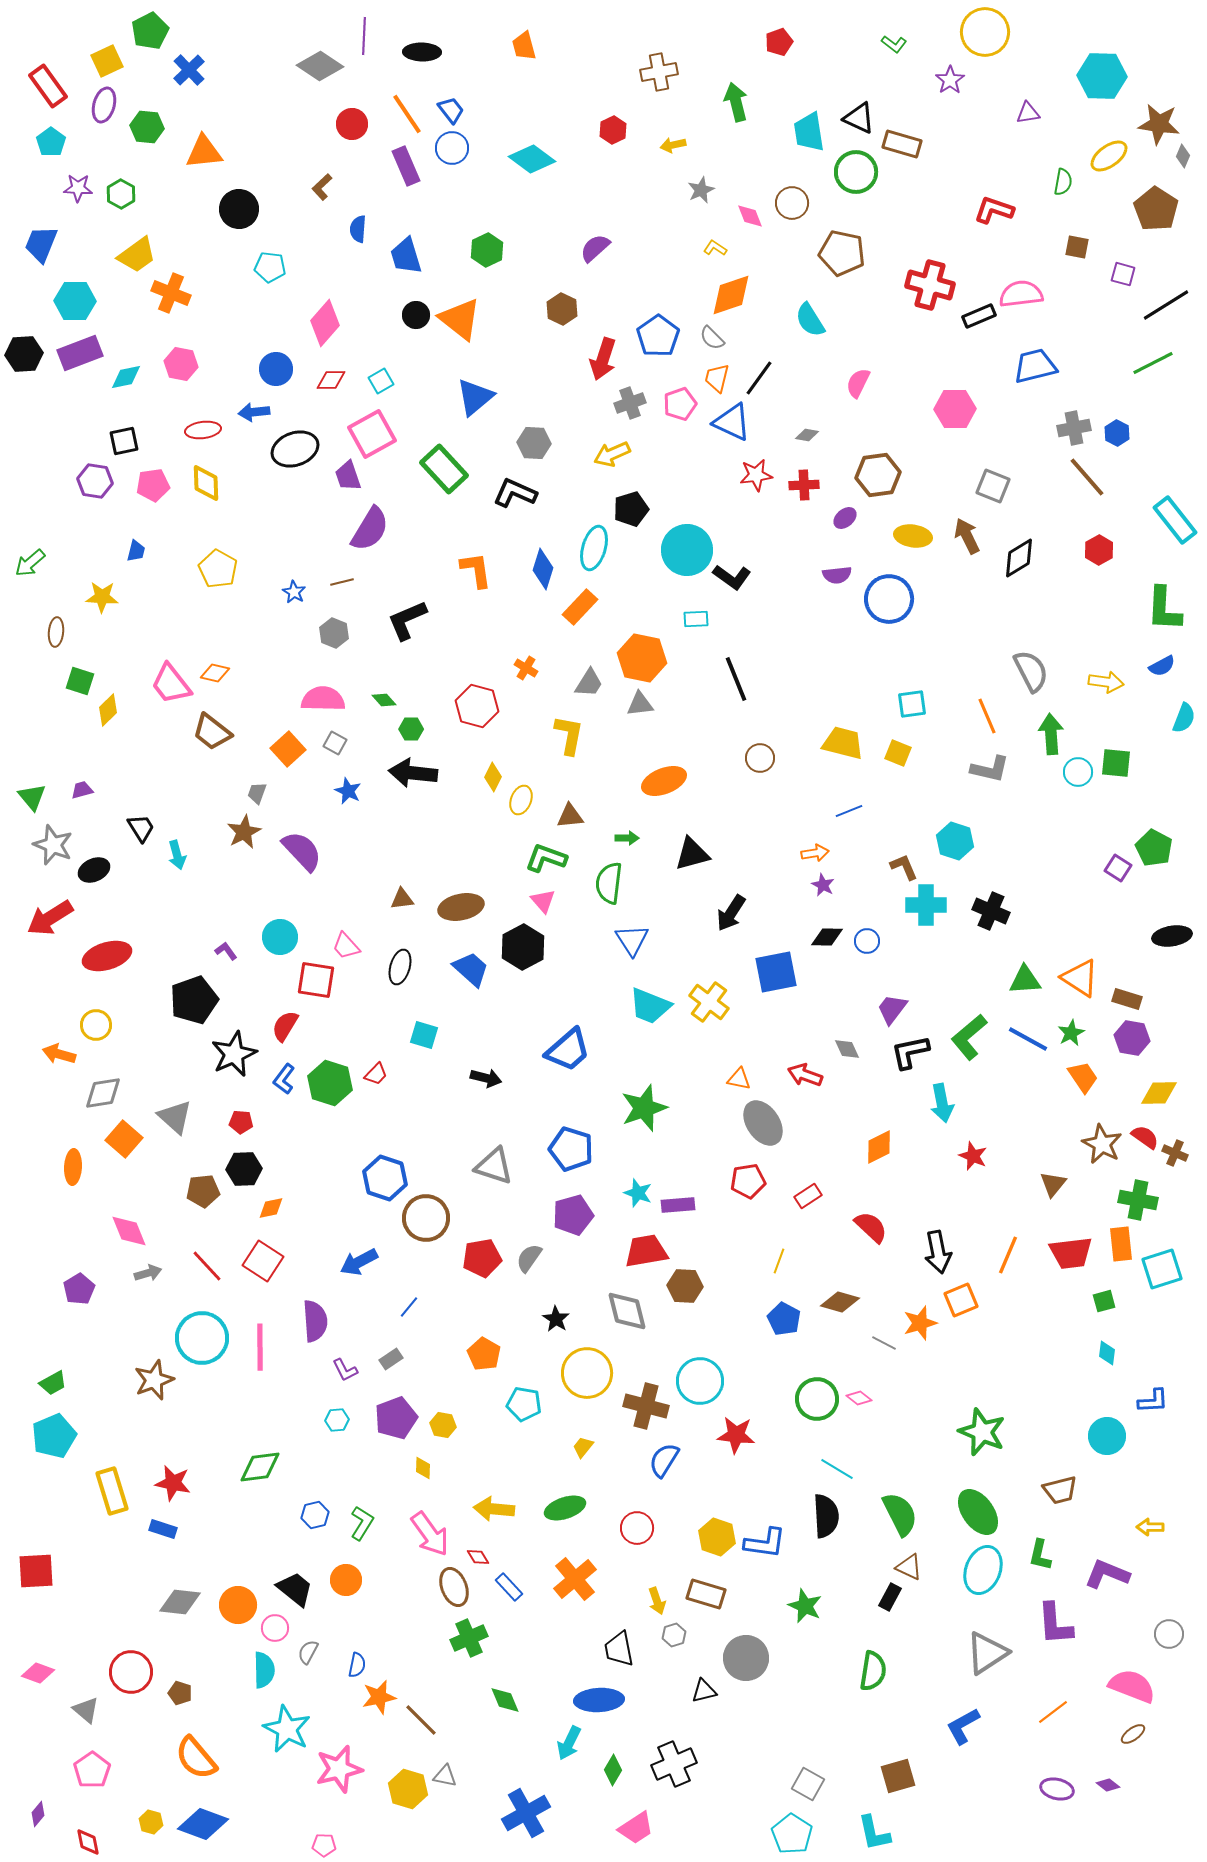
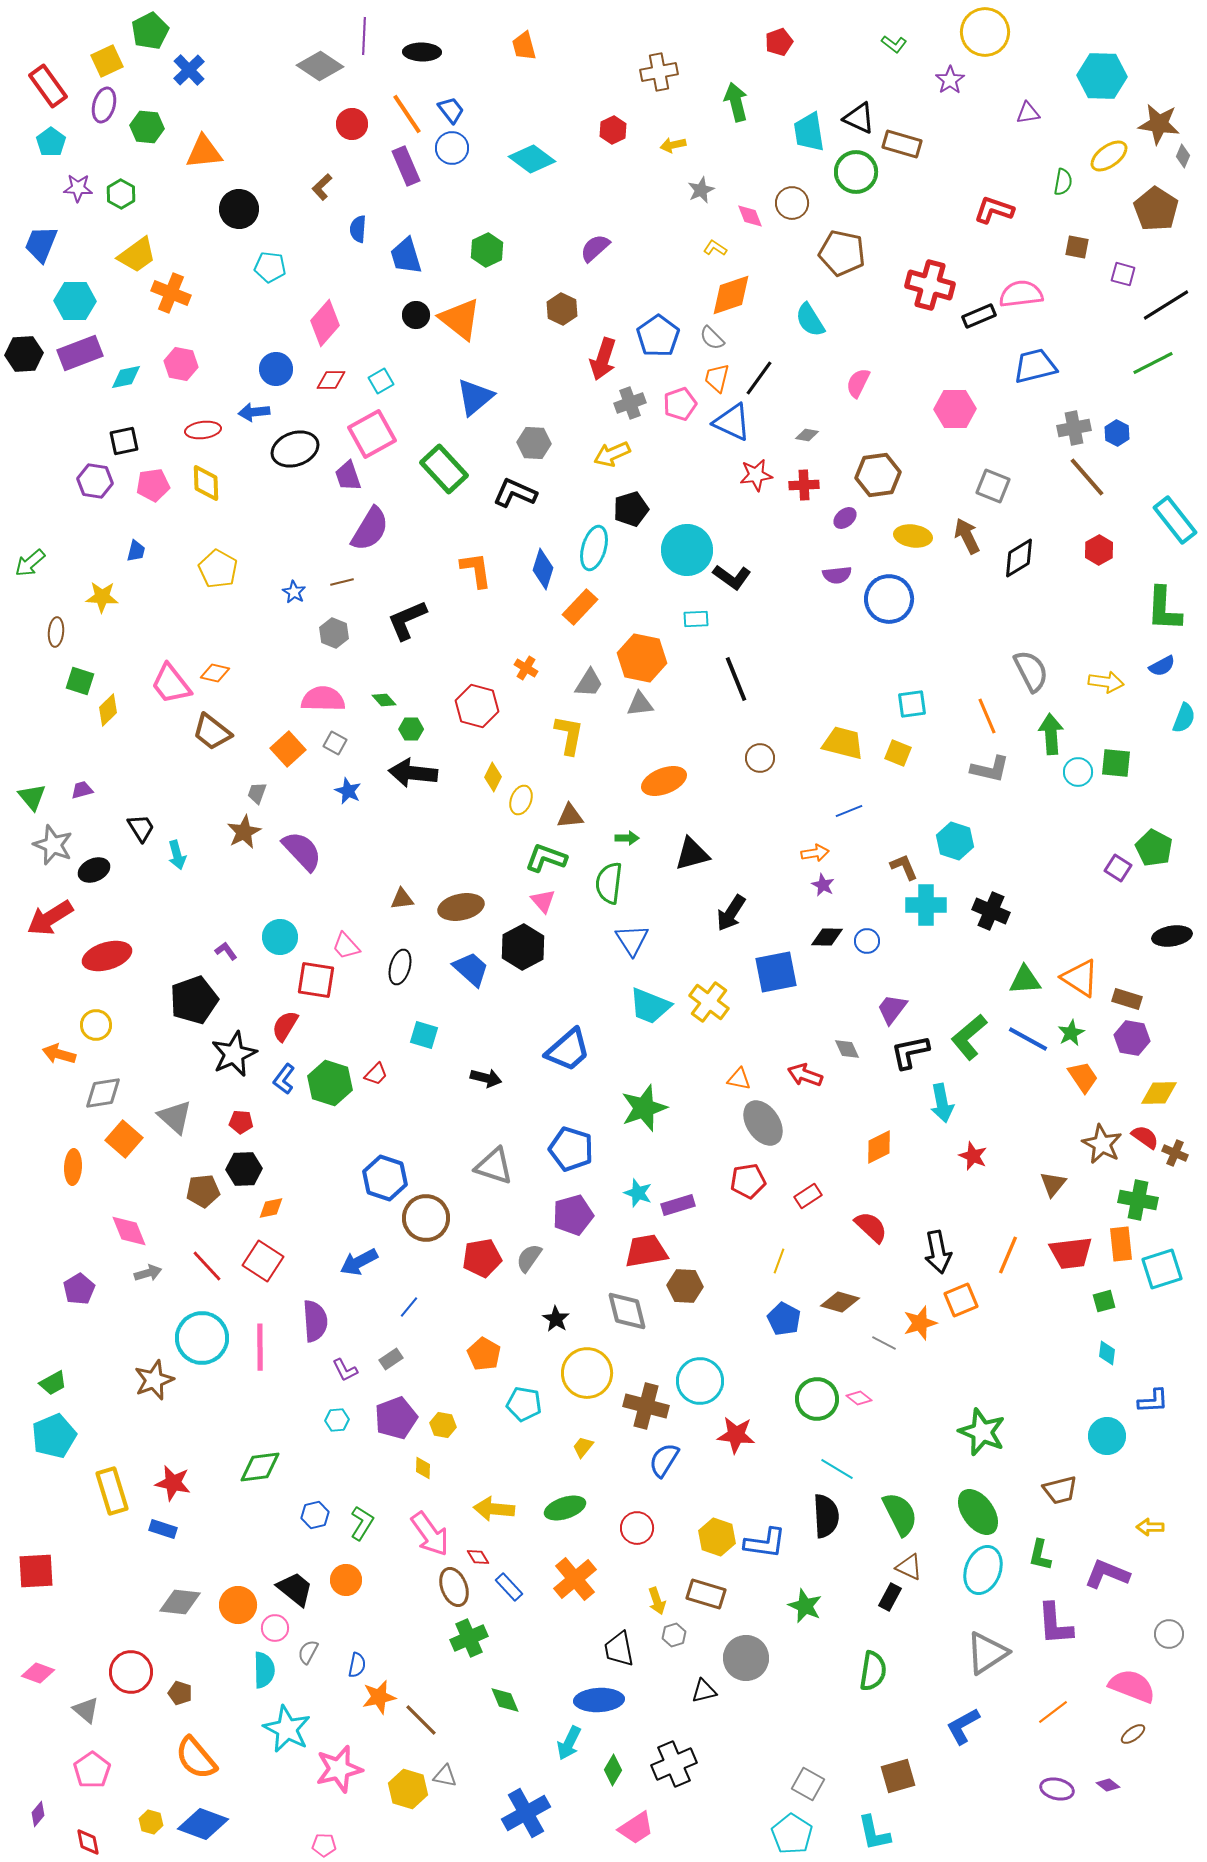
purple rectangle at (678, 1205): rotated 12 degrees counterclockwise
